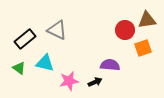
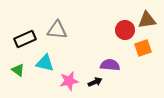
gray triangle: rotated 20 degrees counterclockwise
black rectangle: rotated 15 degrees clockwise
green triangle: moved 1 px left, 2 px down
